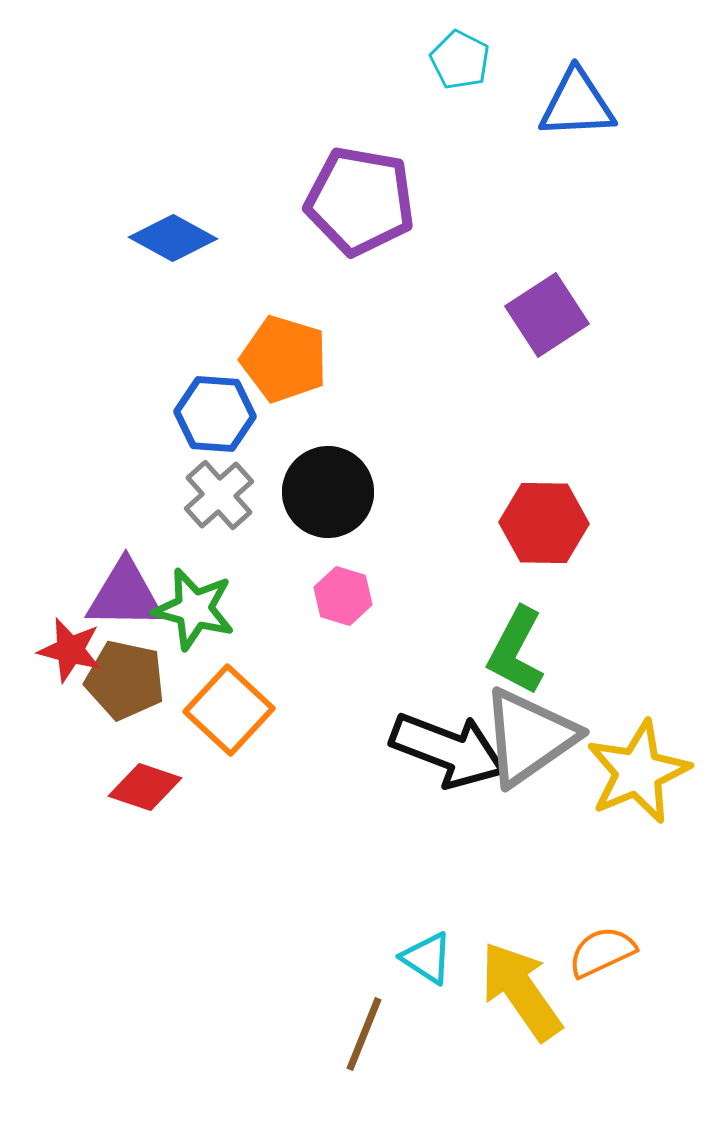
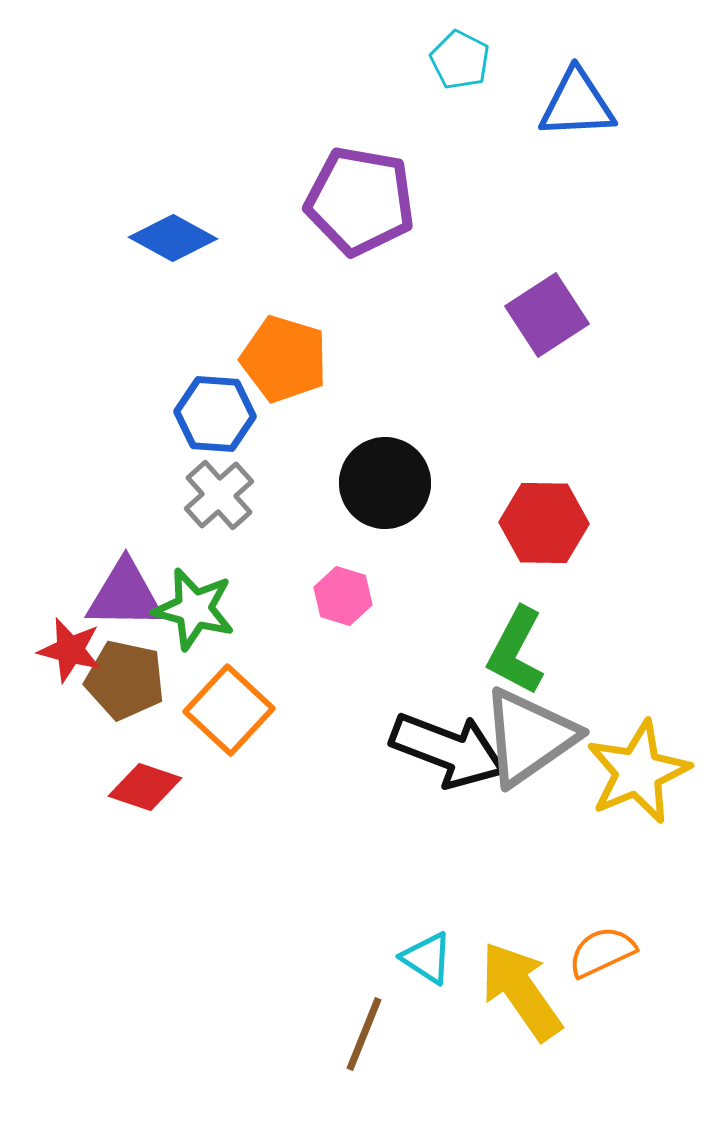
black circle: moved 57 px right, 9 px up
